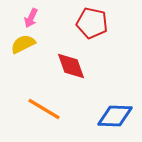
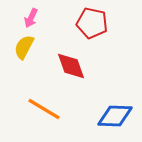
yellow semicircle: moved 1 px right, 3 px down; rotated 35 degrees counterclockwise
